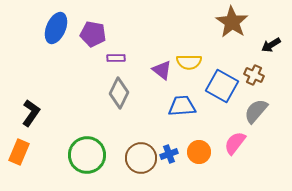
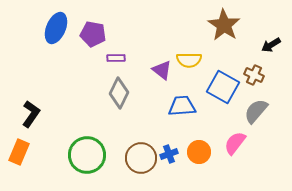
brown star: moved 8 px left, 3 px down
yellow semicircle: moved 2 px up
blue square: moved 1 px right, 1 px down
black L-shape: moved 1 px down
